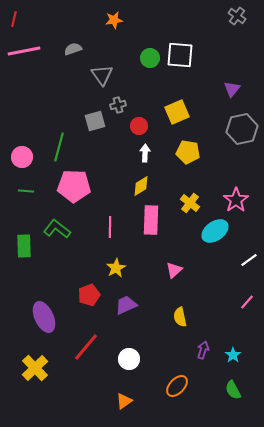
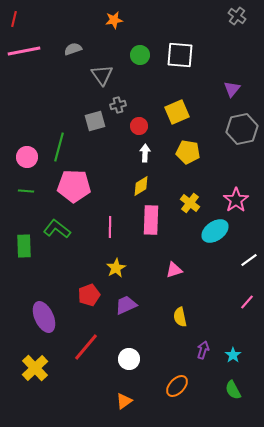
green circle at (150, 58): moved 10 px left, 3 px up
pink circle at (22, 157): moved 5 px right
pink triangle at (174, 270): rotated 24 degrees clockwise
